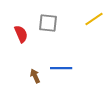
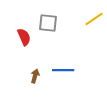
red semicircle: moved 3 px right, 3 px down
blue line: moved 2 px right, 2 px down
brown arrow: rotated 40 degrees clockwise
